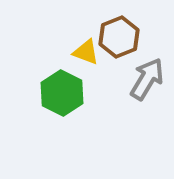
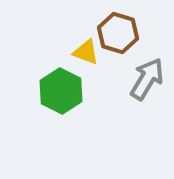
brown hexagon: moved 1 px left, 4 px up; rotated 21 degrees counterclockwise
green hexagon: moved 1 px left, 2 px up
